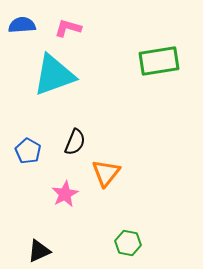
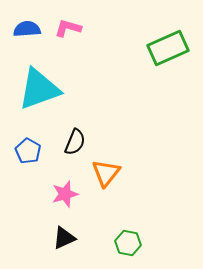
blue semicircle: moved 5 px right, 4 px down
green rectangle: moved 9 px right, 13 px up; rotated 15 degrees counterclockwise
cyan triangle: moved 15 px left, 14 px down
pink star: rotated 12 degrees clockwise
black triangle: moved 25 px right, 13 px up
